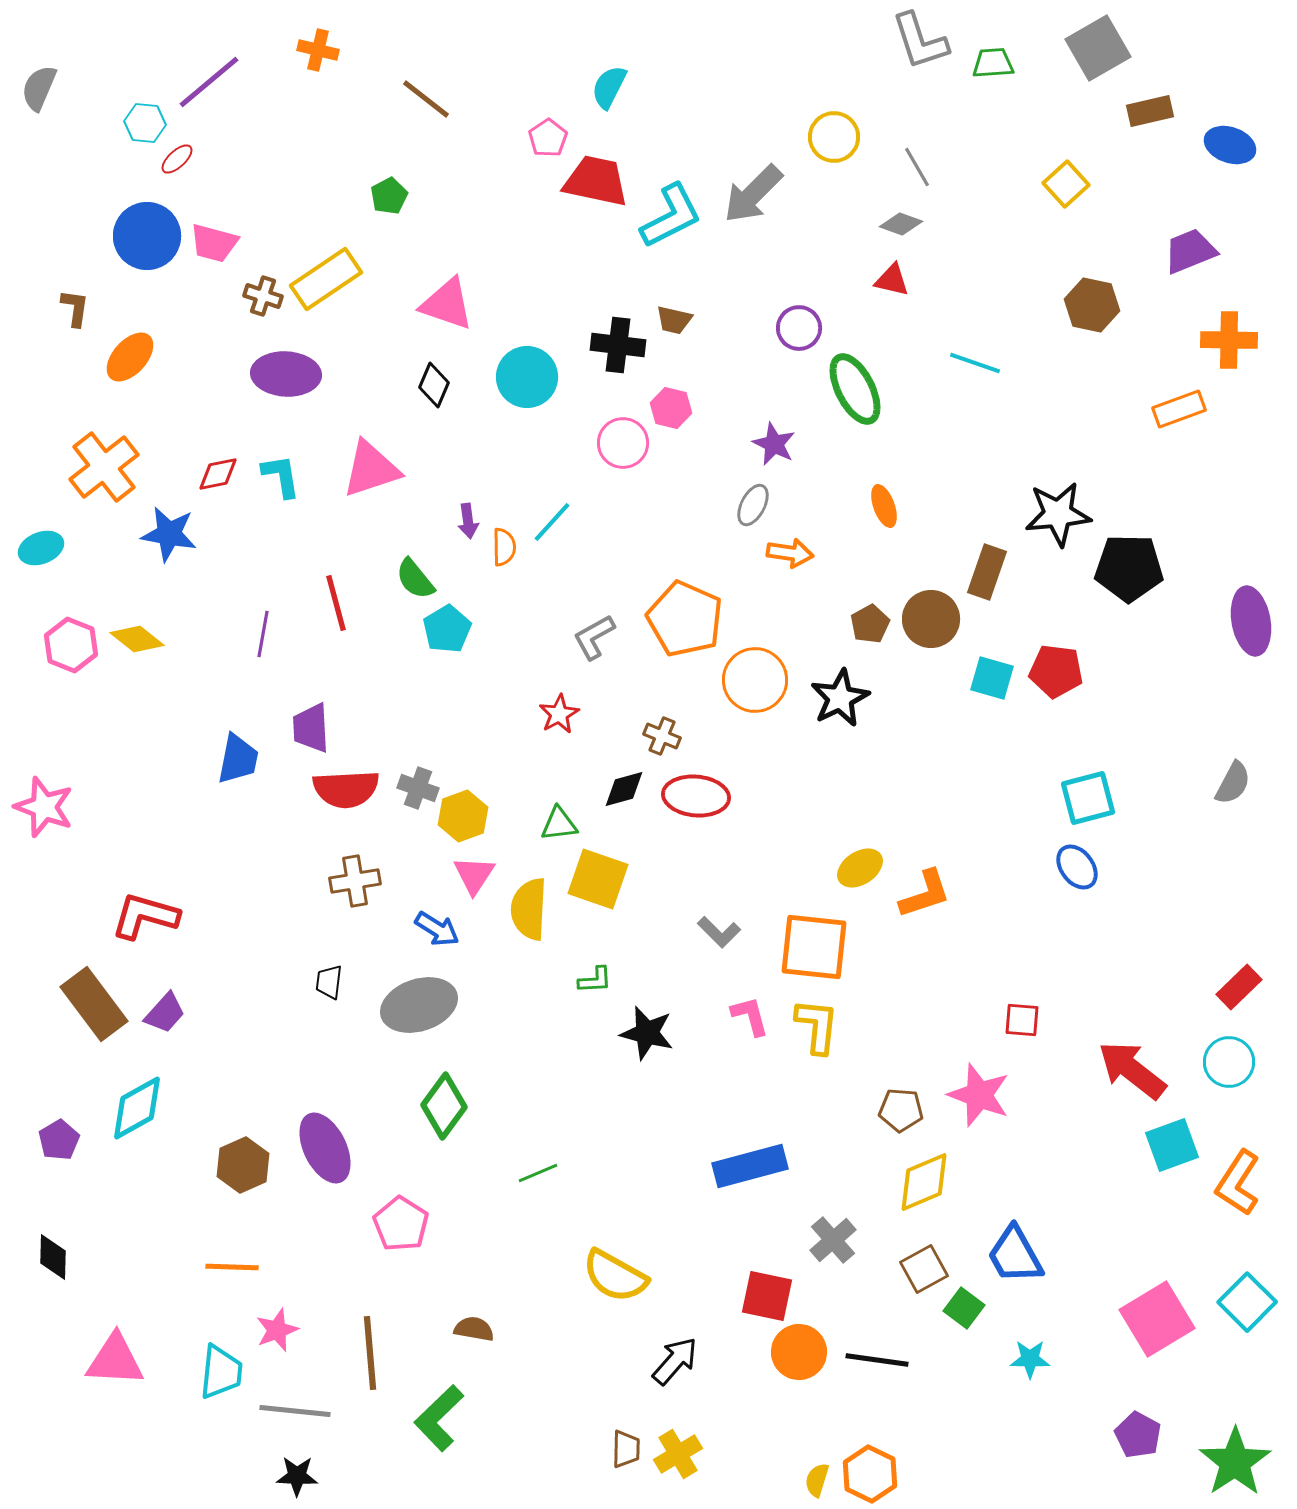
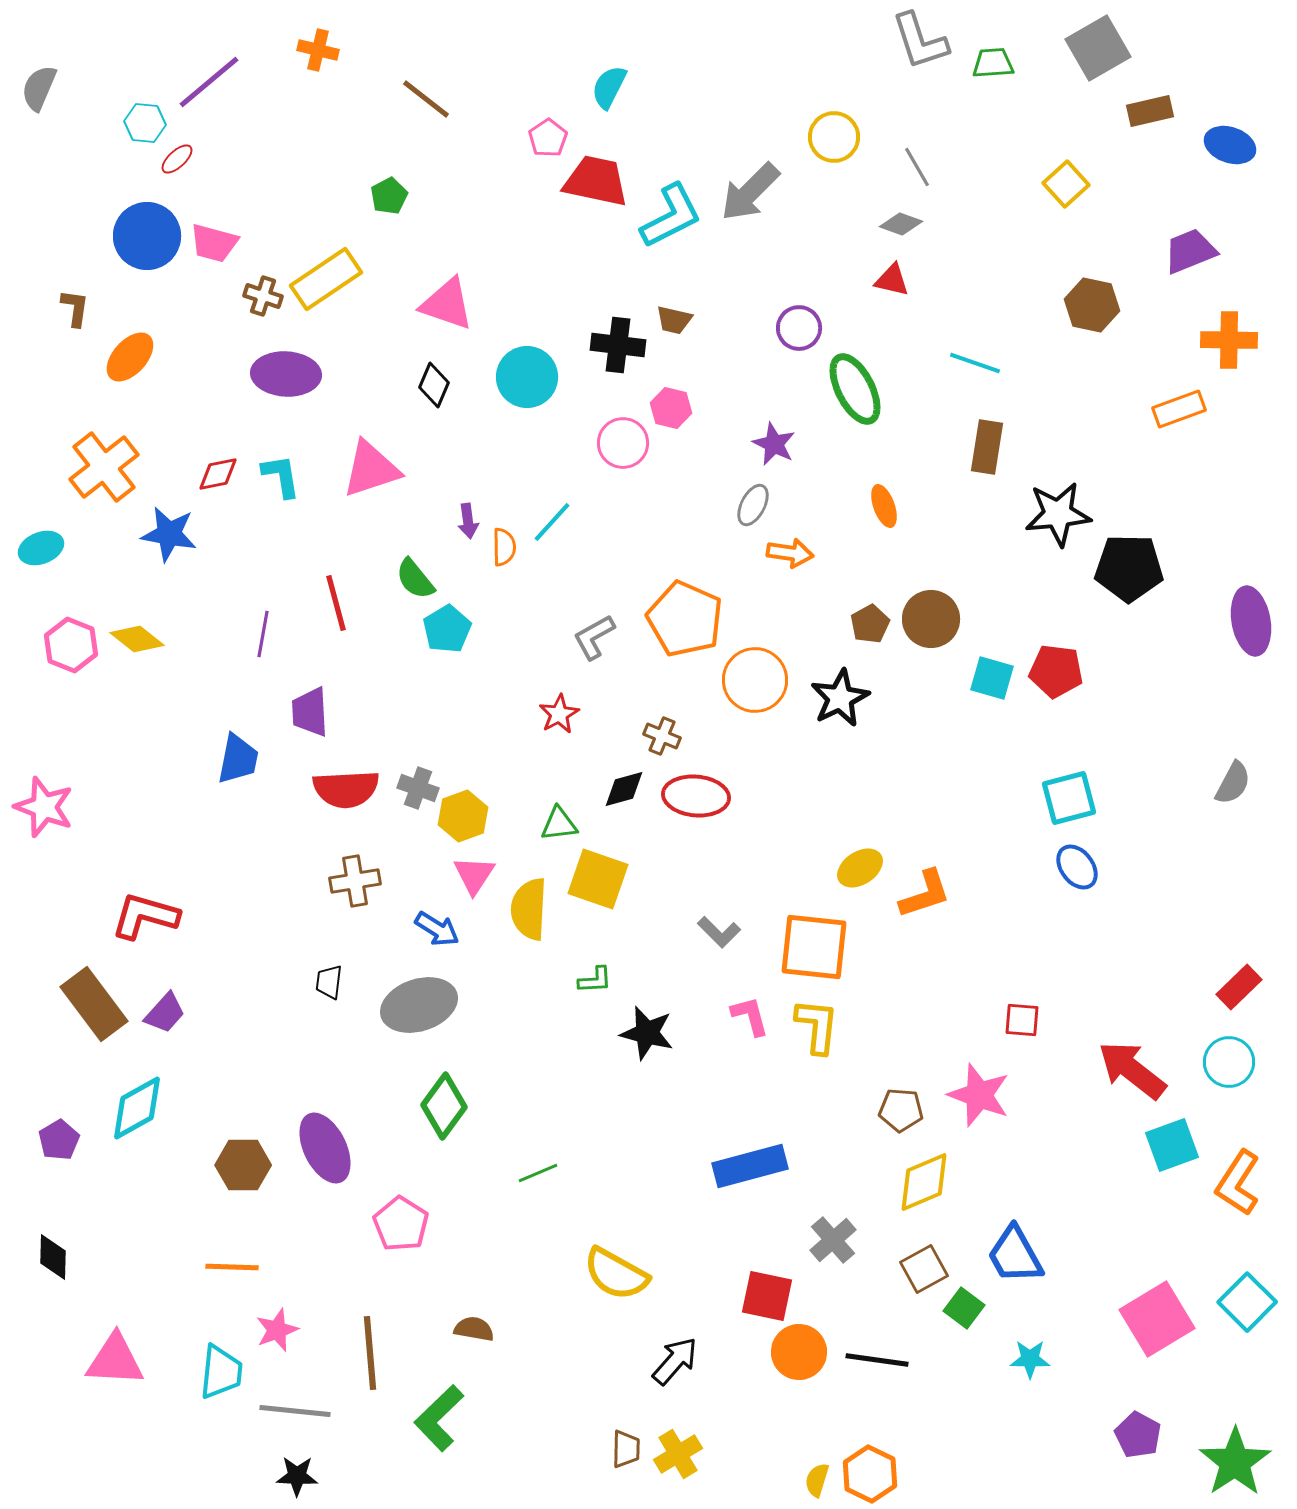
gray arrow at (753, 194): moved 3 px left, 2 px up
brown rectangle at (987, 572): moved 125 px up; rotated 10 degrees counterclockwise
purple trapezoid at (311, 728): moved 1 px left, 16 px up
cyan square at (1088, 798): moved 19 px left
brown hexagon at (243, 1165): rotated 24 degrees clockwise
yellow semicircle at (615, 1276): moved 1 px right, 2 px up
